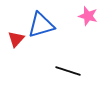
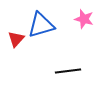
pink star: moved 4 px left, 3 px down
black line: rotated 25 degrees counterclockwise
